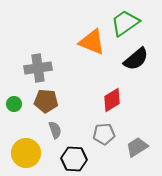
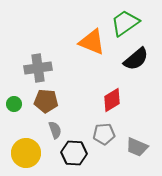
gray trapezoid: rotated 125 degrees counterclockwise
black hexagon: moved 6 px up
